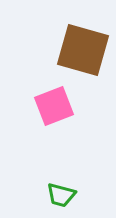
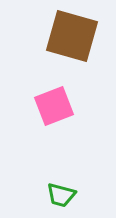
brown square: moved 11 px left, 14 px up
